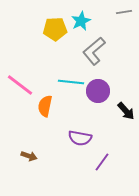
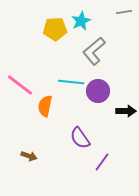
black arrow: rotated 48 degrees counterclockwise
purple semicircle: rotated 45 degrees clockwise
